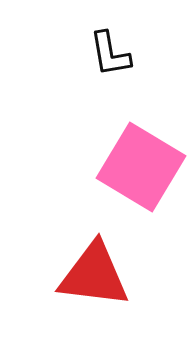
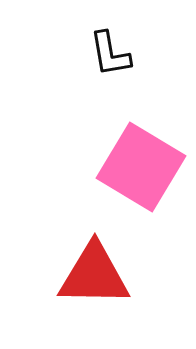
red triangle: rotated 6 degrees counterclockwise
